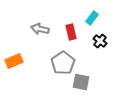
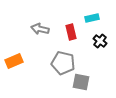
cyan rectangle: rotated 40 degrees clockwise
gray pentagon: rotated 25 degrees counterclockwise
